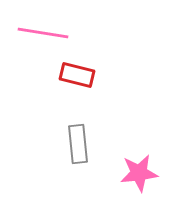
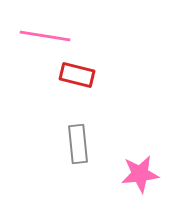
pink line: moved 2 px right, 3 px down
pink star: moved 1 px right, 1 px down
